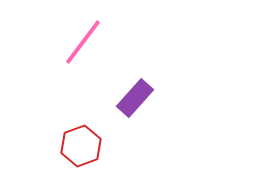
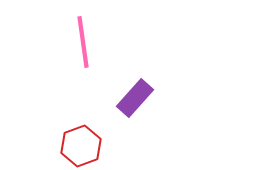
pink line: rotated 45 degrees counterclockwise
